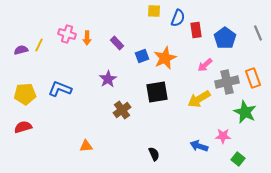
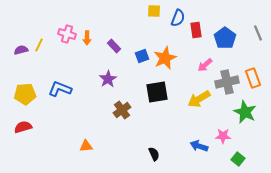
purple rectangle: moved 3 px left, 3 px down
